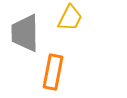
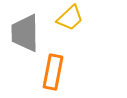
yellow trapezoid: rotated 20 degrees clockwise
